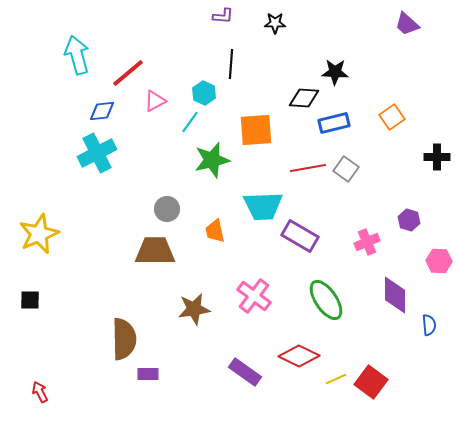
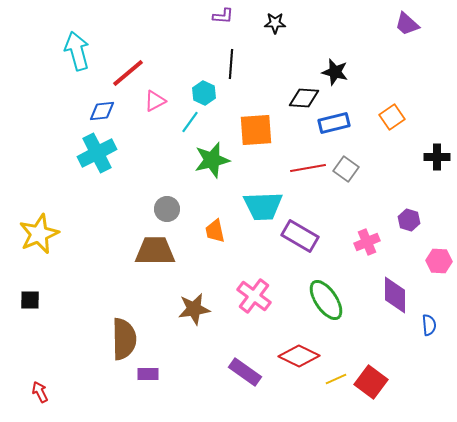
cyan arrow at (77, 55): moved 4 px up
black star at (335, 72): rotated 12 degrees clockwise
